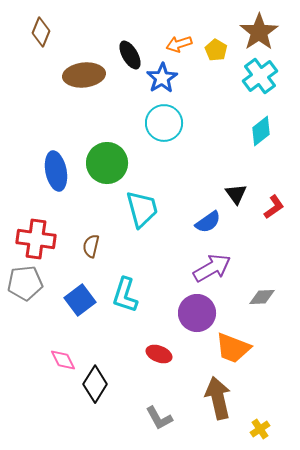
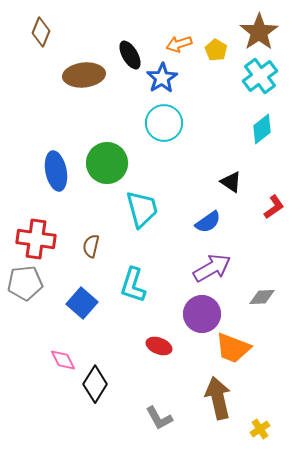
cyan diamond: moved 1 px right, 2 px up
black triangle: moved 5 px left, 12 px up; rotated 20 degrees counterclockwise
cyan L-shape: moved 8 px right, 10 px up
blue square: moved 2 px right, 3 px down; rotated 12 degrees counterclockwise
purple circle: moved 5 px right, 1 px down
red ellipse: moved 8 px up
